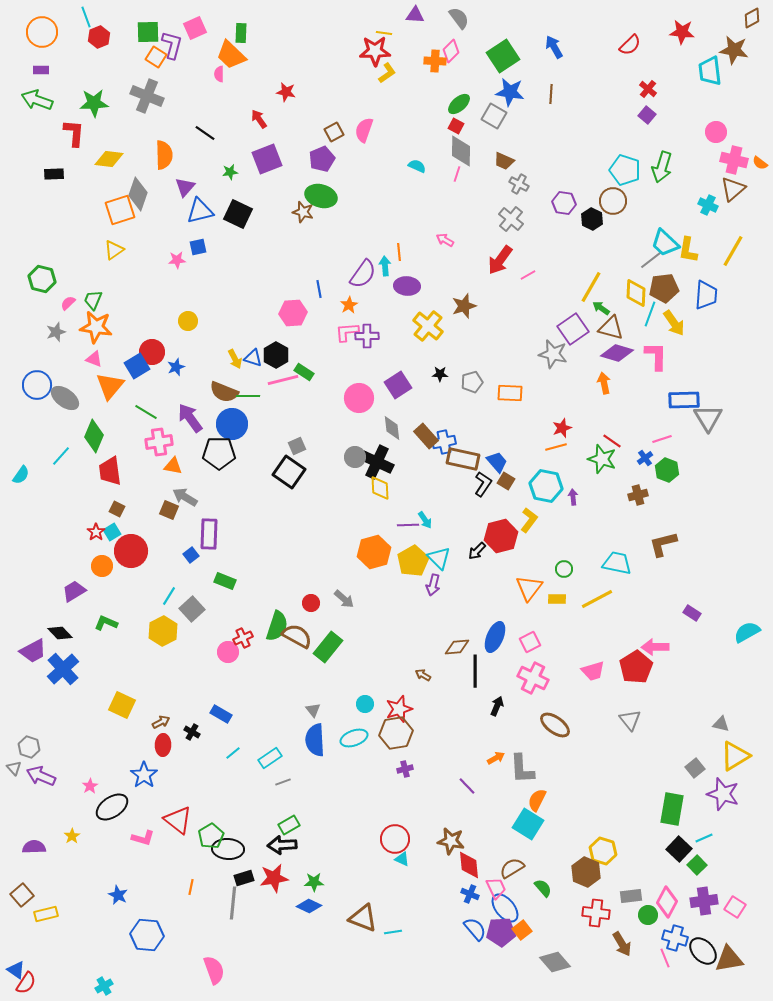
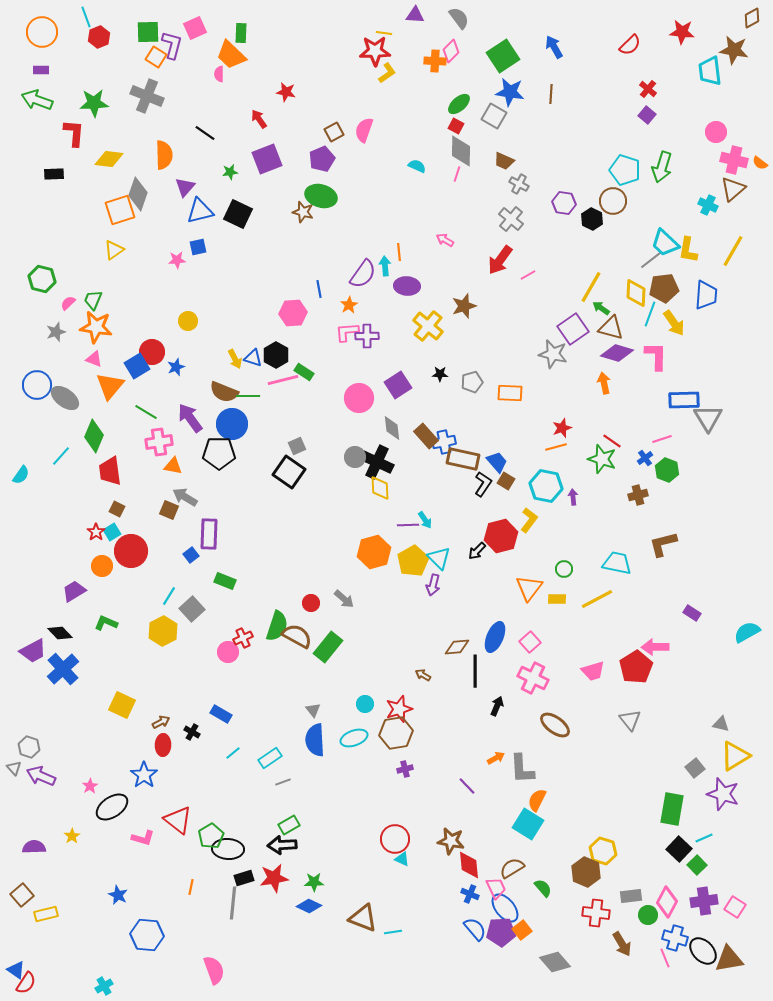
pink square at (530, 642): rotated 15 degrees counterclockwise
